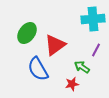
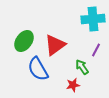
green ellipse: moved 3 px left, 8 px down
green arrow: rotated 21 degrees clockwise
red star: moved 1 px right, 1 px down
